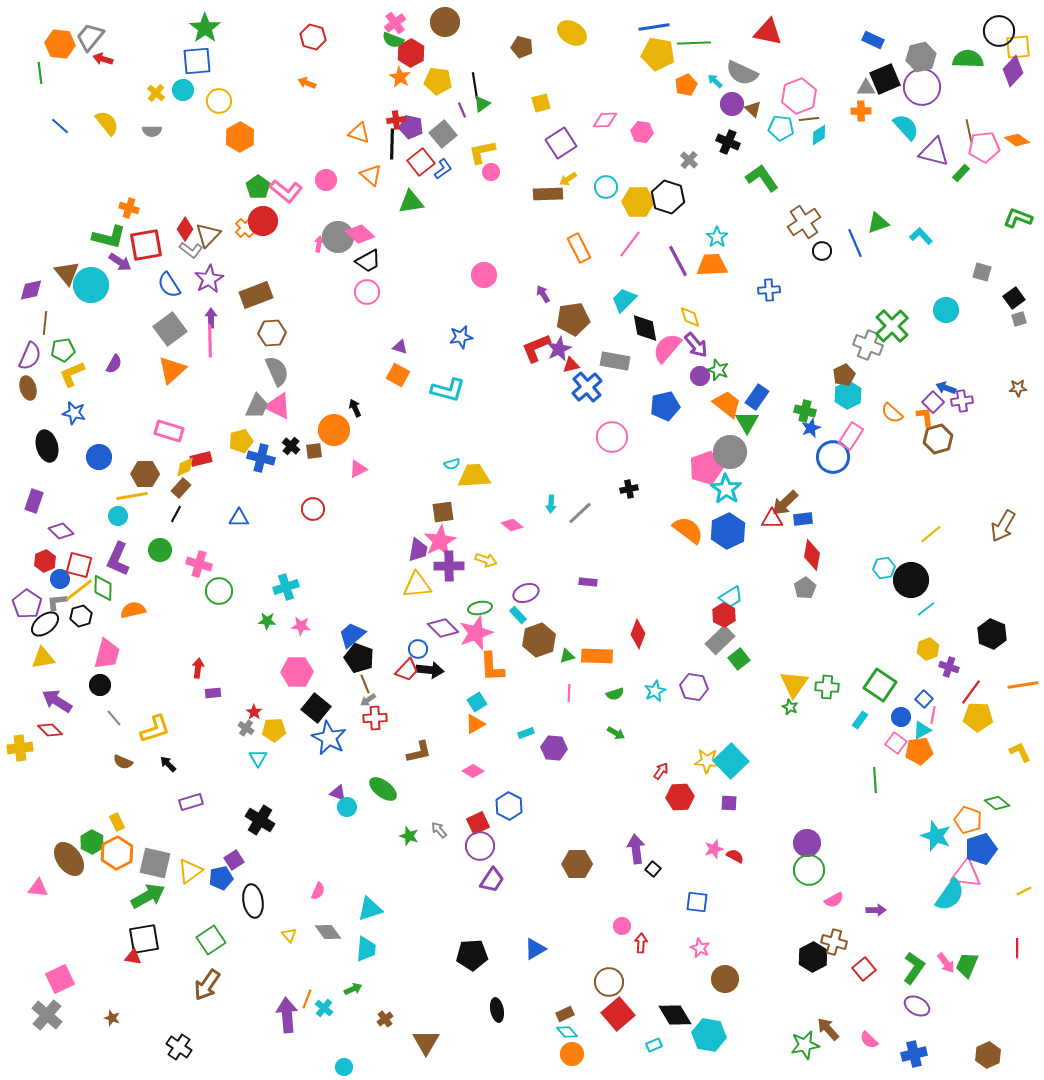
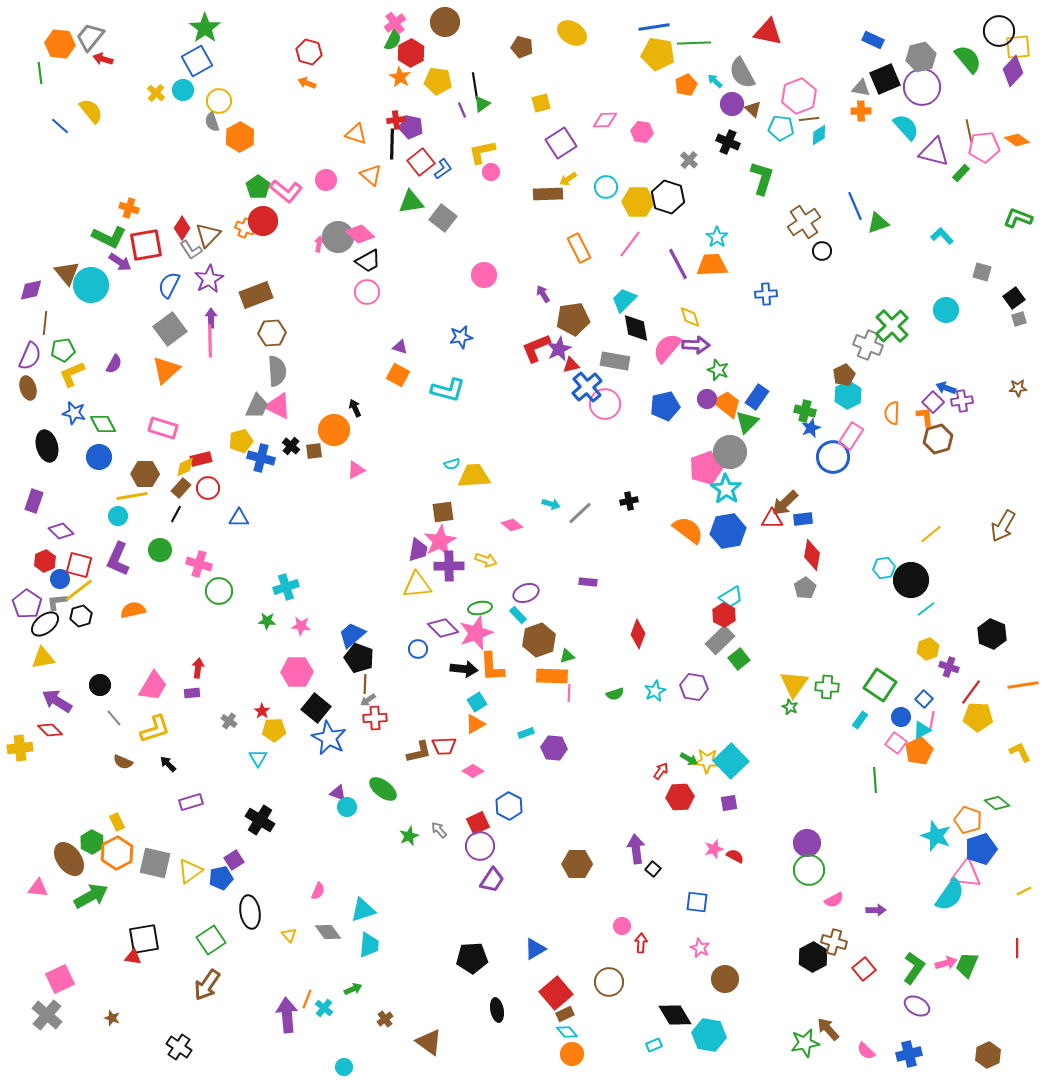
red hexagon at (313, 37): moved 4 px left, 15 px down
green semicircle at (393, 40): rotated 85 degrees counterclockwise
green semicircle at (968, 59): rotated 48 degrees clockwise
blue square at (197, 61): rotated 24 degrees counterclockwise
gray semicircle at (742, 73): rotated 36 degrees clockwise
gray triangle at (866, 88): moved 5 px left; rotated 12 degrees clockwise
yellow semicircle at (107, 123): moved 16 px left, 12 px up
gray semicircle at (152, 131): moved 60 px right, 9 px up; rotated 72 degrees clockwise
orange triangle at (359, 133): moved 3 px left, 1 px down
gray square at (443, 134): moved 84 px down; rotated 12 degrees counterclockwise
green L-shape at (762, 178): rotated 52 degrees clockwise
orange cross at (245, 228): rotated 24 degrees counterclockwise
red diamond at (185, 229): moved 3 px left, 1 px up
cyan L-shape at (921, 236): moved 21 px right
green L-shape at (109, 237): rotated 12 degrees clockwise
blue line at (855, 243): moved 37 px up
gray L-shape at (191, 250): rotated 20 degrees clockwise
purple line at (678, 261): moved 3 px down
blue semicircle at (169, 285): rotated 60 degrees clockwise
blue cross at (769, 290): moved 3 px left, 4 px down
black diamond at (645, 328): moved 9 px left
purple arrow at (696, 345): rotated 48 degrees counterclockwise
orange triangle at (172, 370): moved 6 px left
gray semicircle at (277, 371): rotated 20 degrees clockwise
purple circle at (700, 376): moved 7 px right, 23 px down
orange semicircle at (892, 413): rotated 50 degrees clockwise
green triangle at (747, 422): rotated 15 degrees clockwise
pink rectangle at (169, 431): moved 6 px left, 3 px up
pink circle at (612, 437): moved 7 px left, 33 px up
pink triangle at (358, 469): moved 2 px left, 1 px down
black cross at (629, 489): moved 12 px down
cyan arrow at (551, 504): rotated 78 degrees counterclockwise
red circle at (313, 509): moved 105 px left, 21 px up
blue hexagon at (728, 531): rotated 16 degrees clockwise
green diamond at (103, 588): moved 164 px up; rotated 28 degrees counterclockwise
pink trapezoid at (107, 654): moved 46 px right, 32 px down; rotated 16 degrees clockwise
orange rectangle at (597, 656): moved 45 px left, 20 px down
red trapezoid at (407, 670): moved 37 px right, 76 px down; rotated 45 degrees clockwise
black arrow at (430, 670): moved 34 px right, 1 px up
brown line at (365, 684): rotated 24 degrees clockwise
purple rectangle at (213, 693): moved 21 px left
red star at (254, 712): moved 8 px right, 1 px up
pink line at (933, 715): moved 1 px left, 5 px down
gray cross at (246, 728): moved 17 px left, 7 px up
green arrow at (616, 733): moved 73 px right, 26 px down
orange pentagon at (919, 751): rotated 20 degrees counterclockwise
purple square at (729, 803): rotated 12 degrees counterclockwise
green star at (409, 836): rotated 30 degrees clockwise
green arrow at (148, 896): moved 57 px left
black ellipse at (253, 901): moved 3 px left, 11 px down
cyan triangle at (370, 909): moved 7 px left, 1 px down
cyan trapezoid at (366, 949): moved 3 px right, 4 px up
black pentagon at (472, 955): moved 3 px down
pink arrow at (946, 963): rotated 70 degrees counterclockwise
red square at (618, 1014): moved 62 px left, 21 px up
pink semicircle at (869, 1040): moved 3 px left, 11 px down
brown triangle at (426, 1042): moved 3 px right; rotated 24 degrees counterclockwise
green star at (805, 1045): moved 2 px up
blue cross at (914, 1054): moved 5 px left
